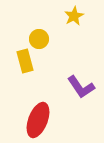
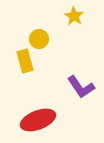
yellow star: rotated 12 degrees counterclockwise
red ellipse: rotated 48 degrees clockwise
